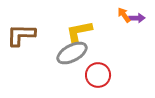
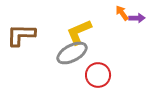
orange arrow: moved 2 px left, 2 px up
yellow L-shape: rotated 12 degrees counterclockwise
